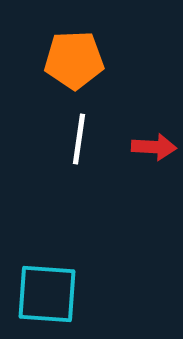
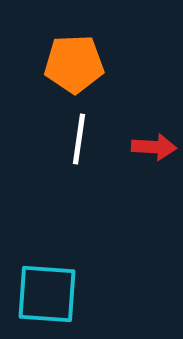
orange pentagon: moved 4 px down
